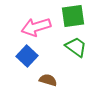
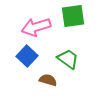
green trapezoid: moved 8 px left, 12 px down
